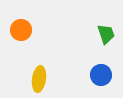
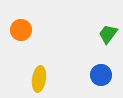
green trapezoid: moved 2 px right; rotated 125 degrees counterclockwise
